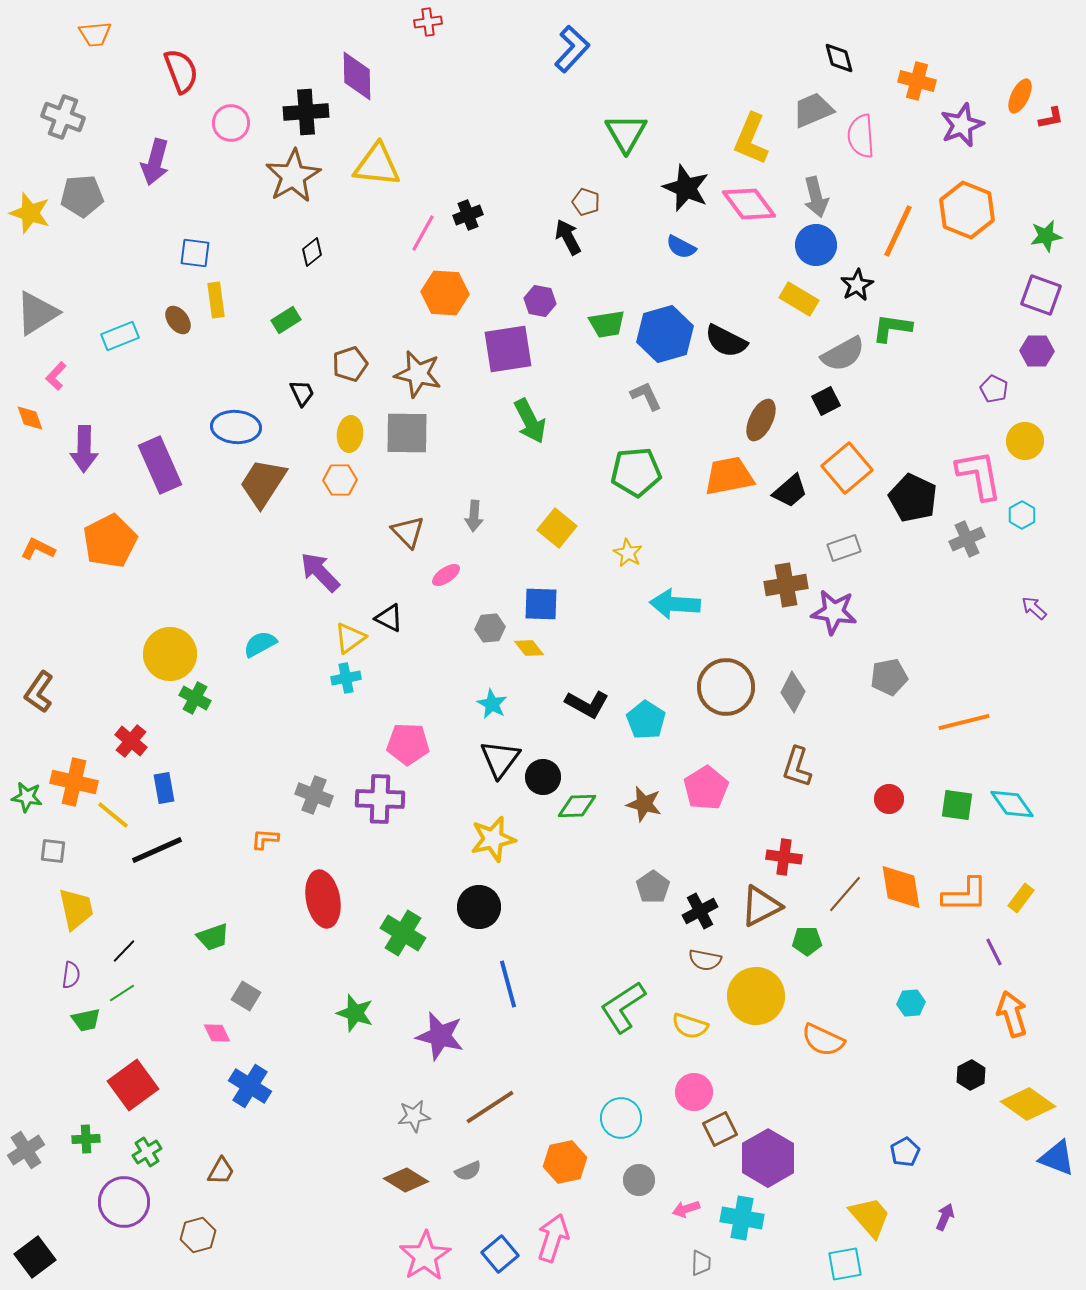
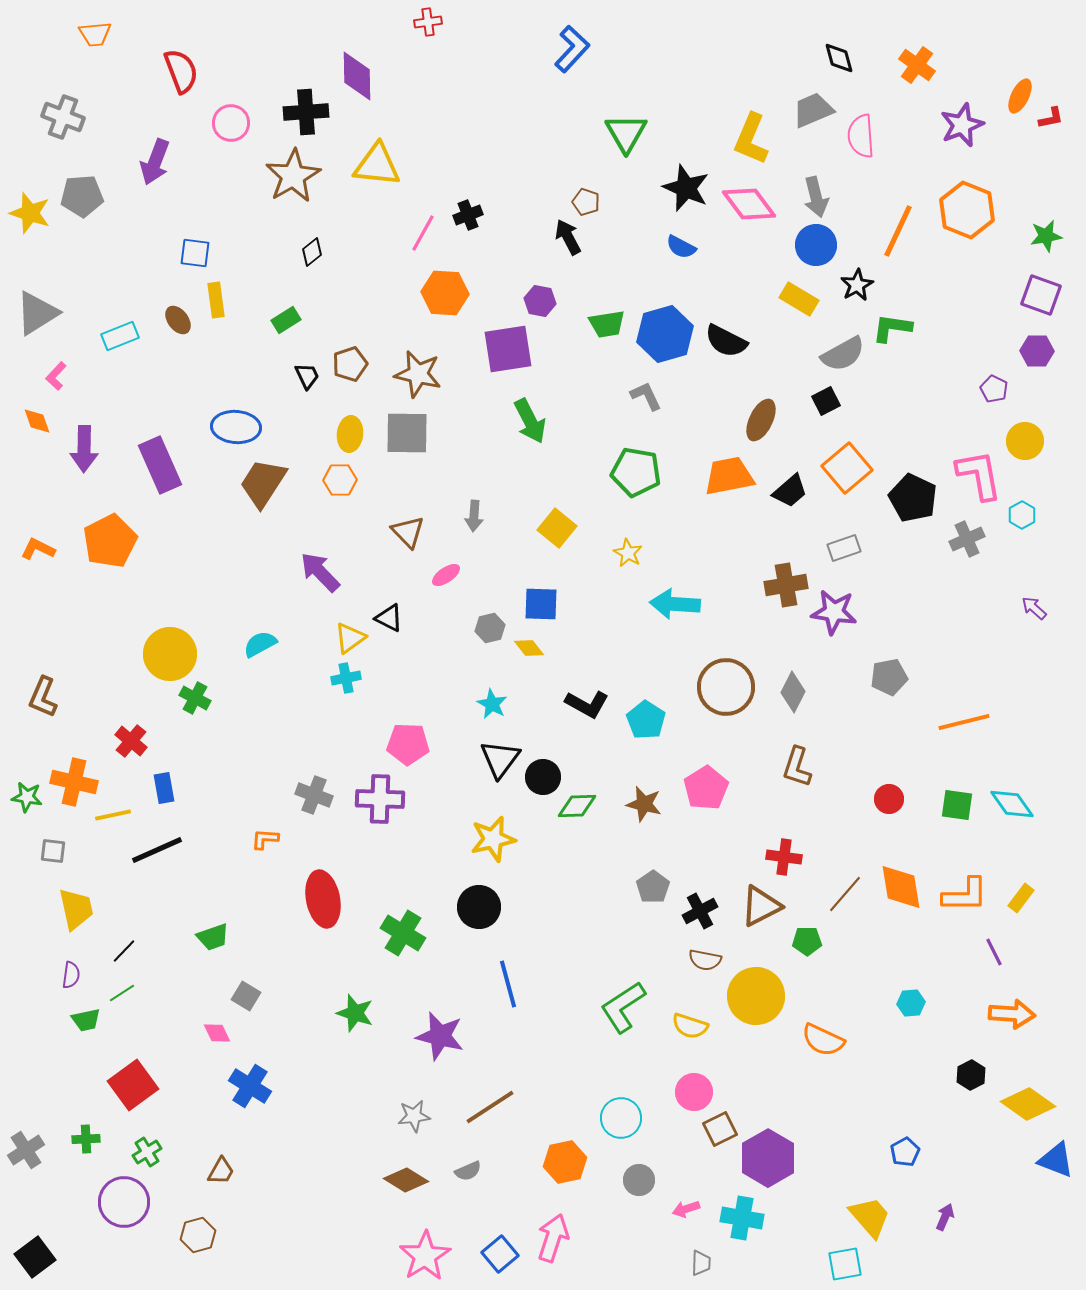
orange cross at (917, 81): moved 16 px up; rotated 21 degrees clockwise
purple arrow at (155, 162): rotated 6 degrees clockwise
black trapezoid at (302, 393): moved 5 px right, 17 px up
orange diamond at (30, 418): moved 7 px right, 3 px down
green pentagon at (636, 472): rotated 15 degrees clockwise
gray hexagon at (490, 628): rotated 8 degrees counterclockwise
brown L-shape at (39, 692): moved 4 px right, 5 px down; rotated 12 degrees counterclockwise
yellow line at (113, 815): rotated 51 degrees counterclockwise
orange arrow at (1012, 1014): rotated 111 degrees clockwise
blue triangle at (1057, 1158): moved 1 px left, 2 px down
